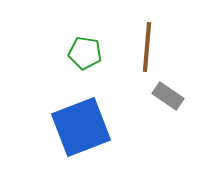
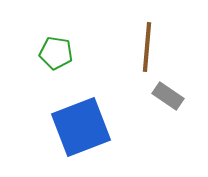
green pentagon: moved 29 px left
